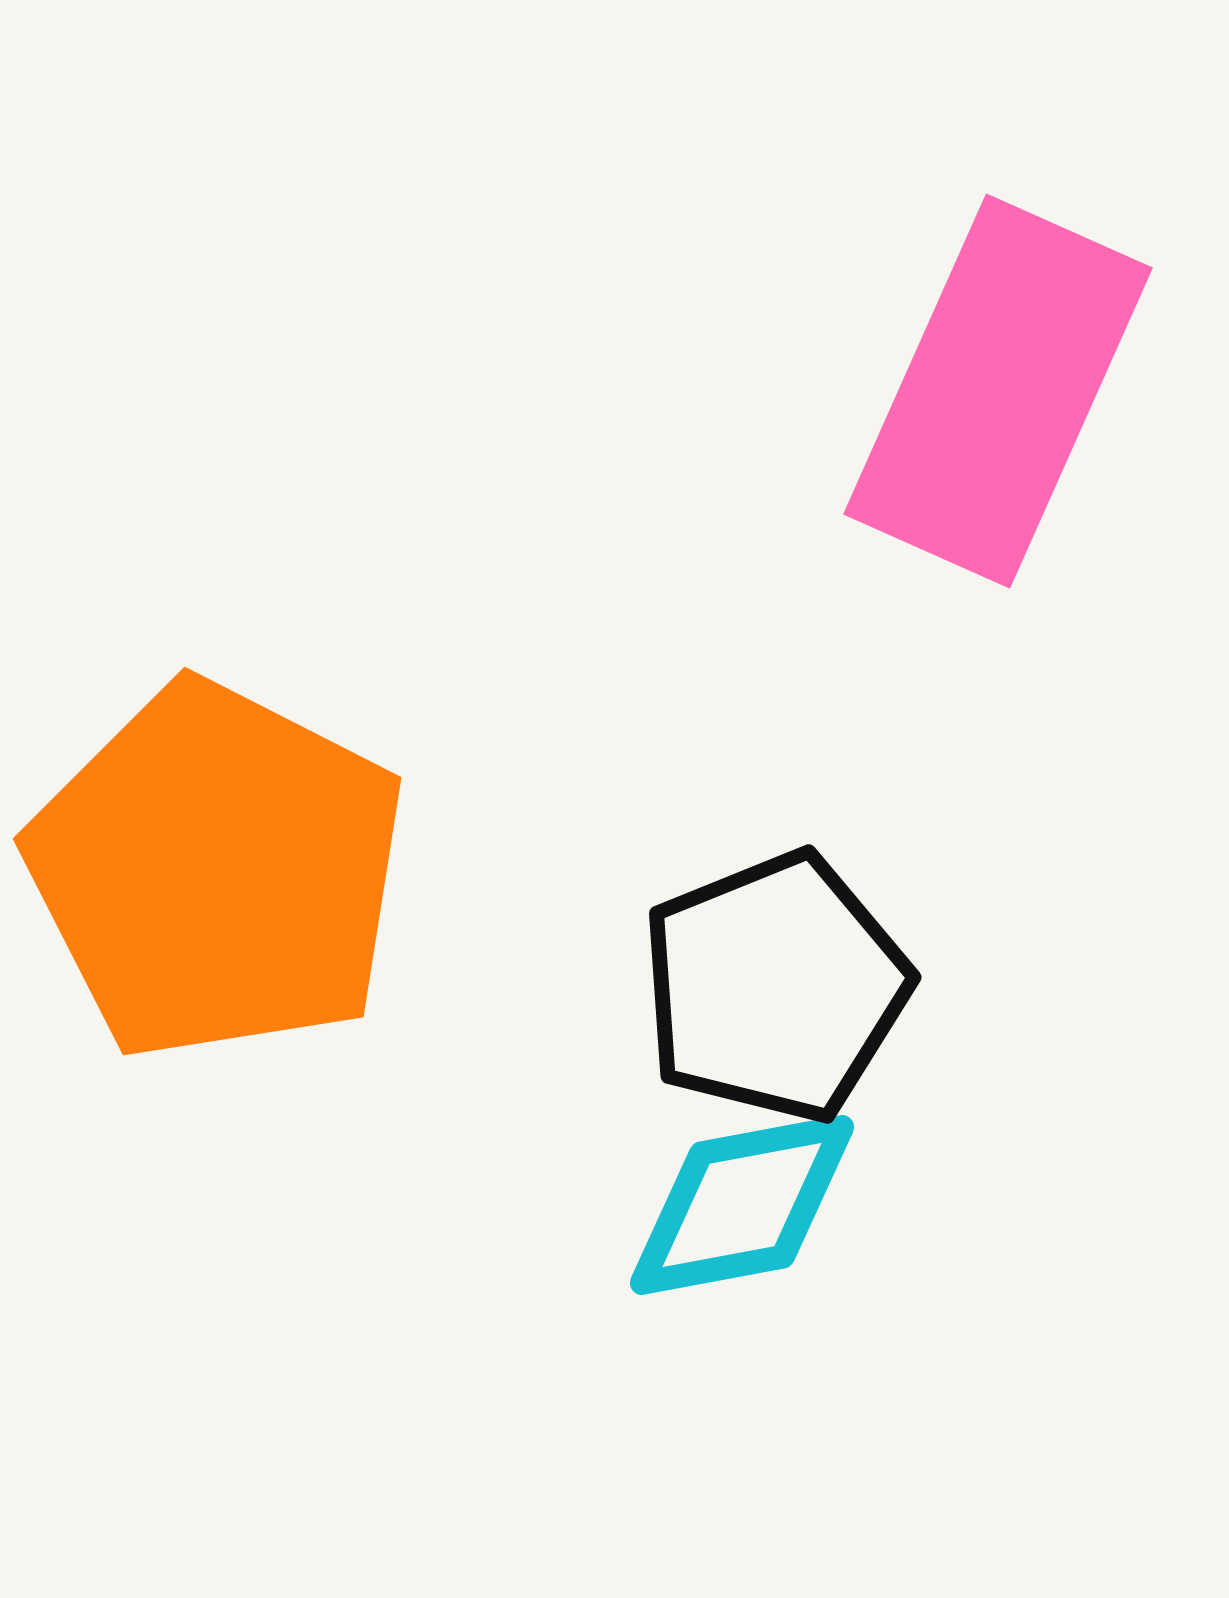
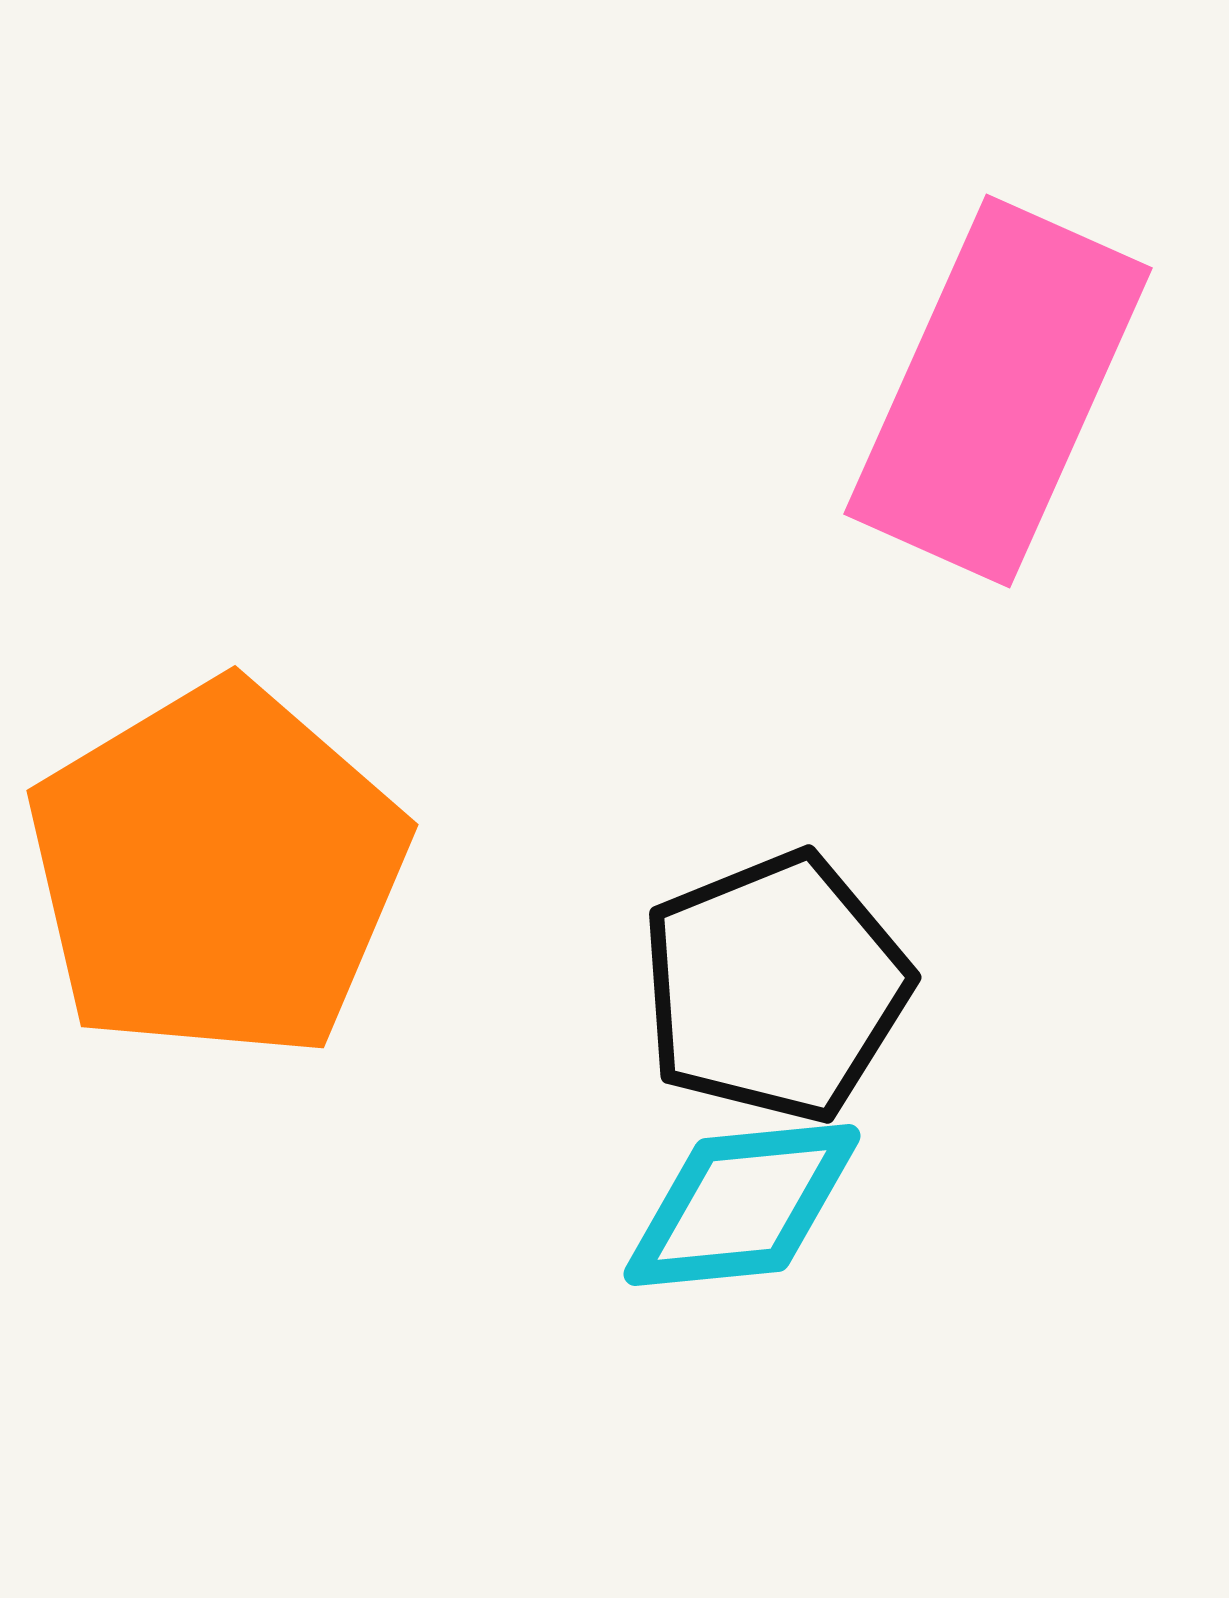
orange pentagon: rotated 14 degrees clockwise
cyan diamond: rotated 5 degrees clockwise
